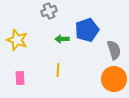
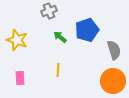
green arrow: moved 2 px left, 2 px up; rotated 40 degrees clockwise
orange circle: moved 1 px left, 2 px down
